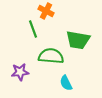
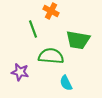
orange cross: moved 5 px right
purple star: rotated 18 degrees clockwise
